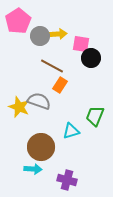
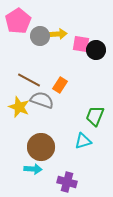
black circle: moved 5 px right, 8 px up
brown line: moved 23 px left, 14 px down
gray semicircle: moved 3 px right, 1 px up
cyan triangle: moved 12 px right, 10 px down
purple cross: moved 2 px down
